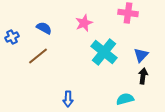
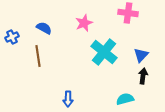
brown line: rotated 60 degrees counterclockwise
